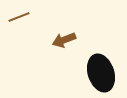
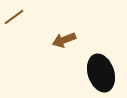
brown line: moved 5 px left; rotated 15 degrees counterclockwise
